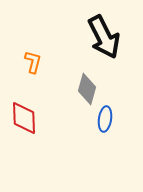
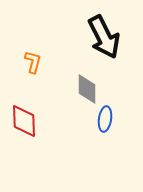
gray diamond: rotated 16 degrees counterclockwise
red diamond: moved 3 px down
